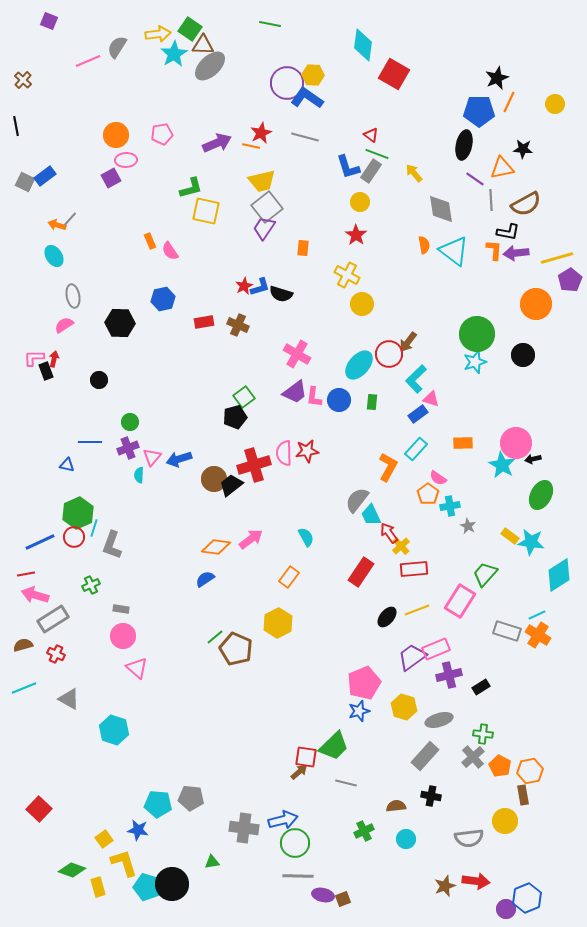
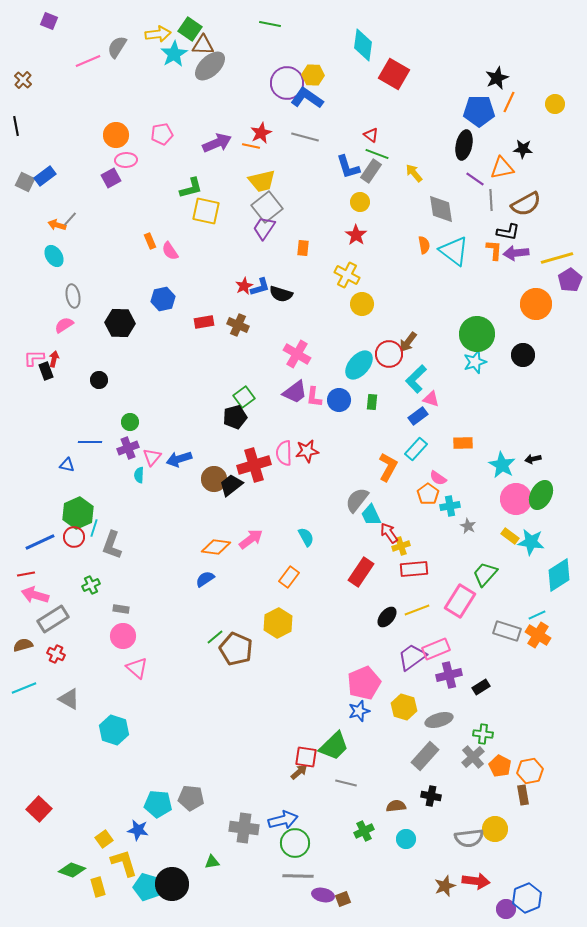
blue rectangle at (418, 414): moved 2 px down
pink circle at (516, 443): moved 56 px down
yellow cross at (401, 546): rotated 24 degrees clockwise
yellow circle at (505, 821): moved 10 px left, 8 px down
